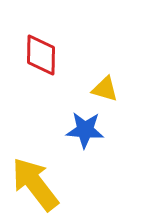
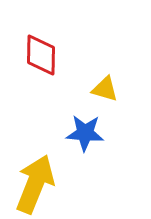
blue star: moved 3 px down
yellow arrow: rotated 60 degrees clockwise
